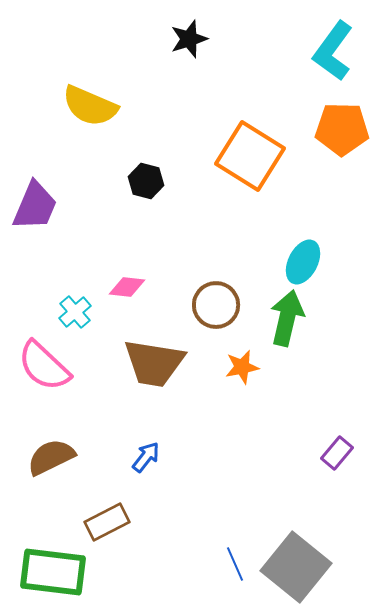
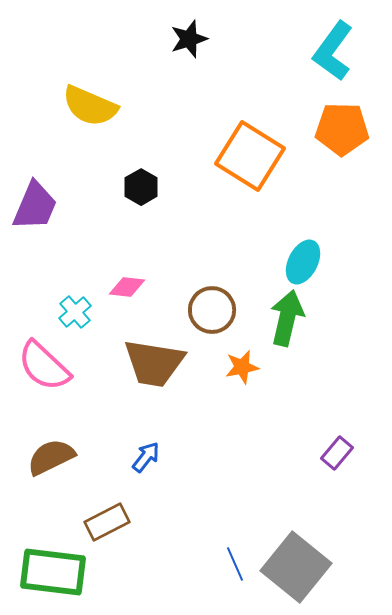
black hexagon: moved 5 px left, 6 px down; rotated 16 degrees clockwise
brown circle: moved 4 px left, 5 px down
